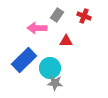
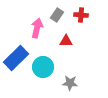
red cross: moved 3 px left, 1 px up; rotated 16 degrees counterclockwise
pink arrow: rotated 102 degrees clockwise
blue rectangle: moved 8 px left, 2 px up
cyan circle: moved 7 px left, 1 px up
gray star: moved 15 px right
